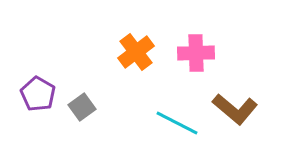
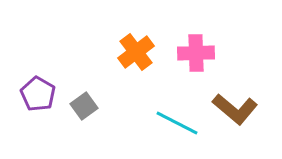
gray square: moved 2 px right, 1 px up
